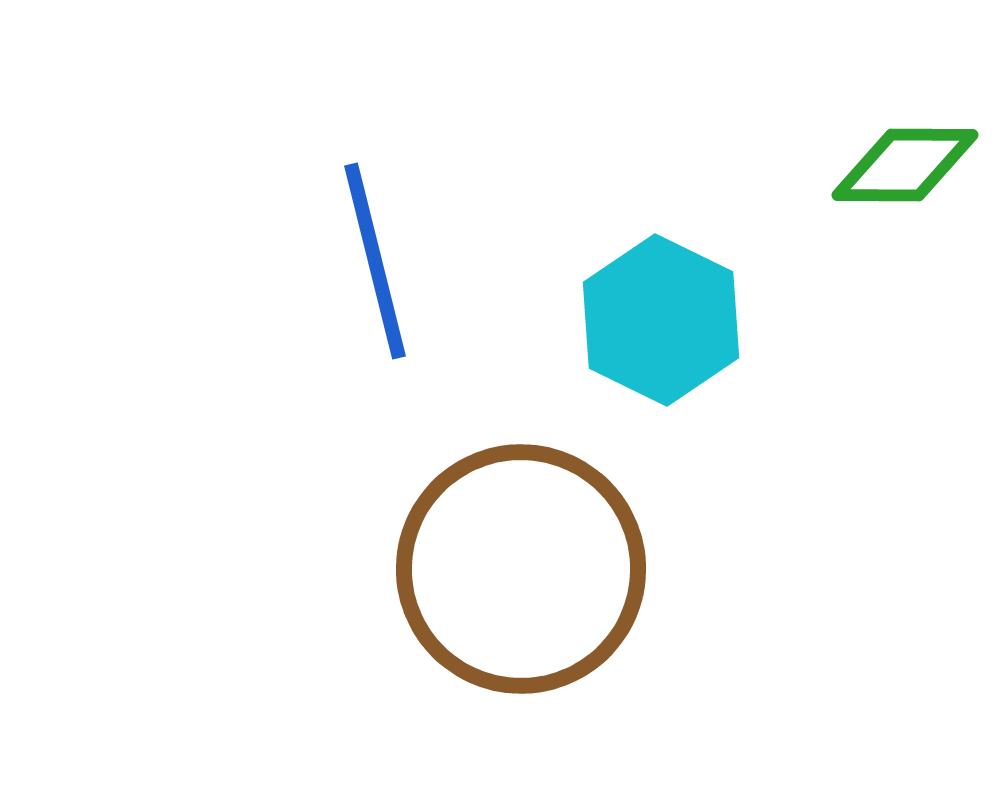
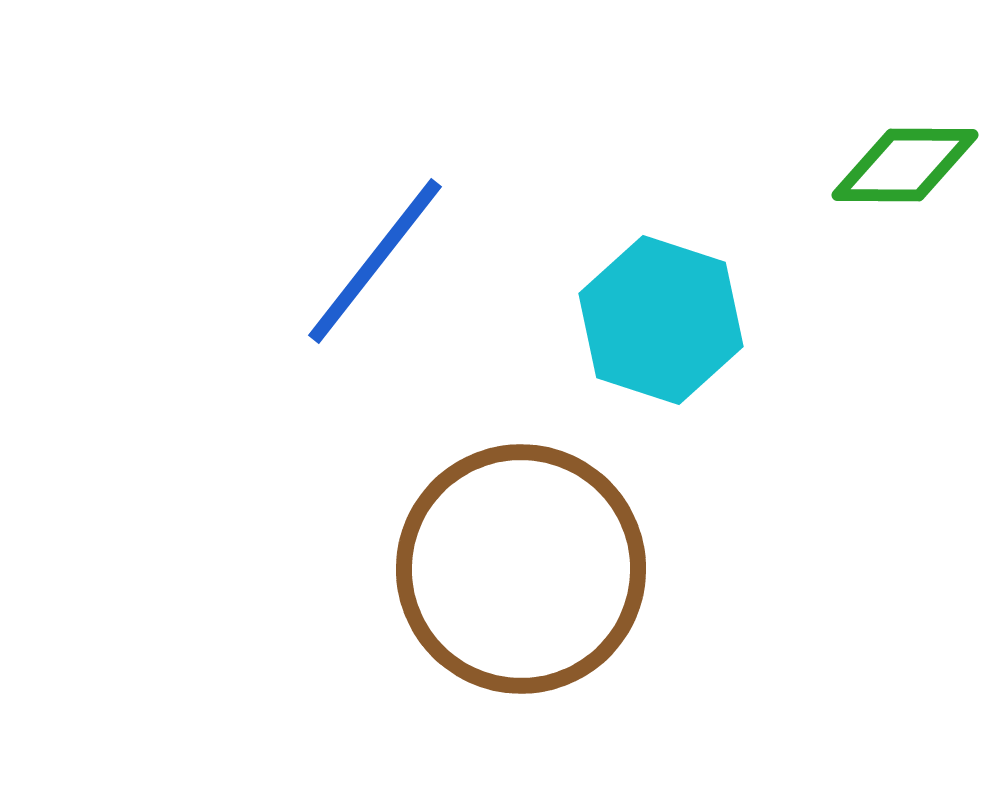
blue line: rotated 52 degrees clockwise
cyan hexagon: rotated 8 degrees counterclockwise
